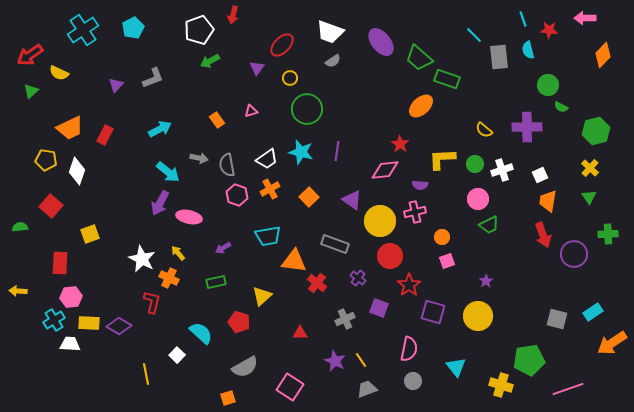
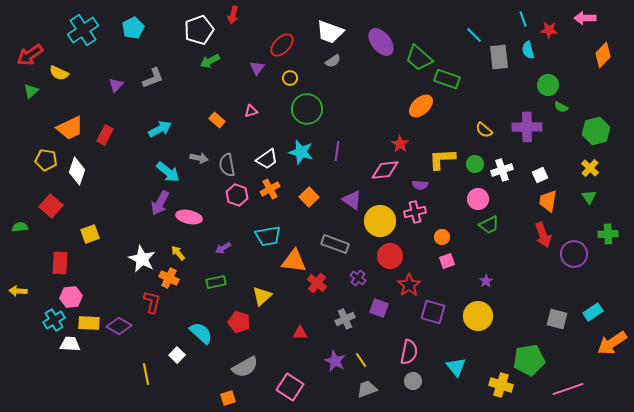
orange rectangle at (217, 120): rotated 14 degrees counterclockwise
pink semicircle at (409, 349): moved 3 px down
